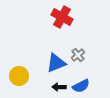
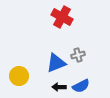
gray cross: rotated 24 degrees clockwise
